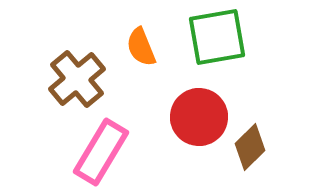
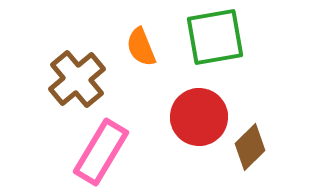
green square: moved 2 px left
